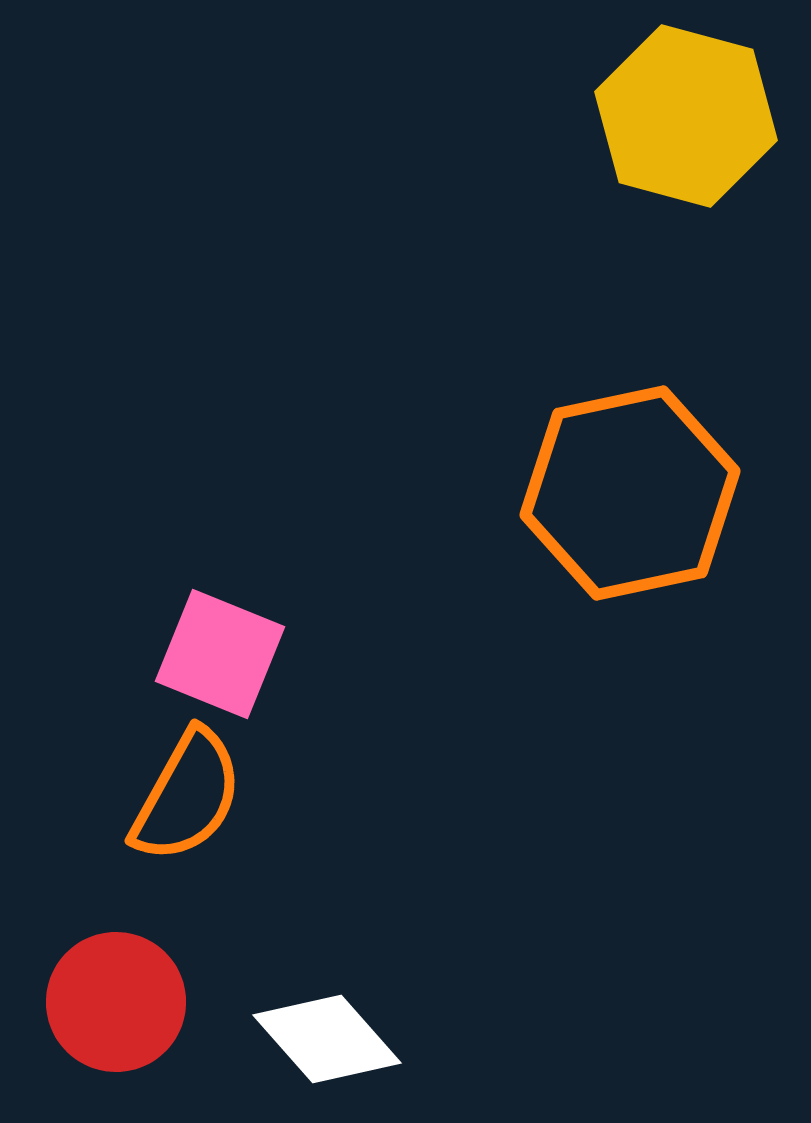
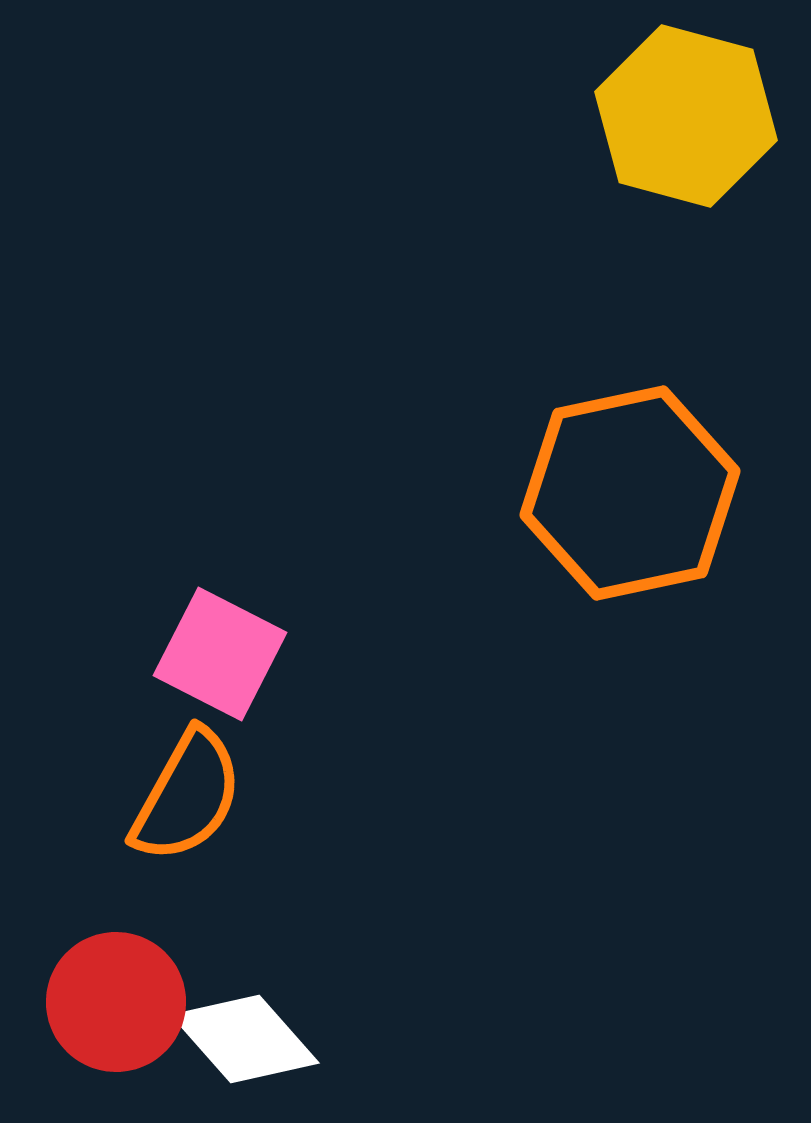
pink square: rotated 5 degrees clockwise
white diamond: moved 82 px left
